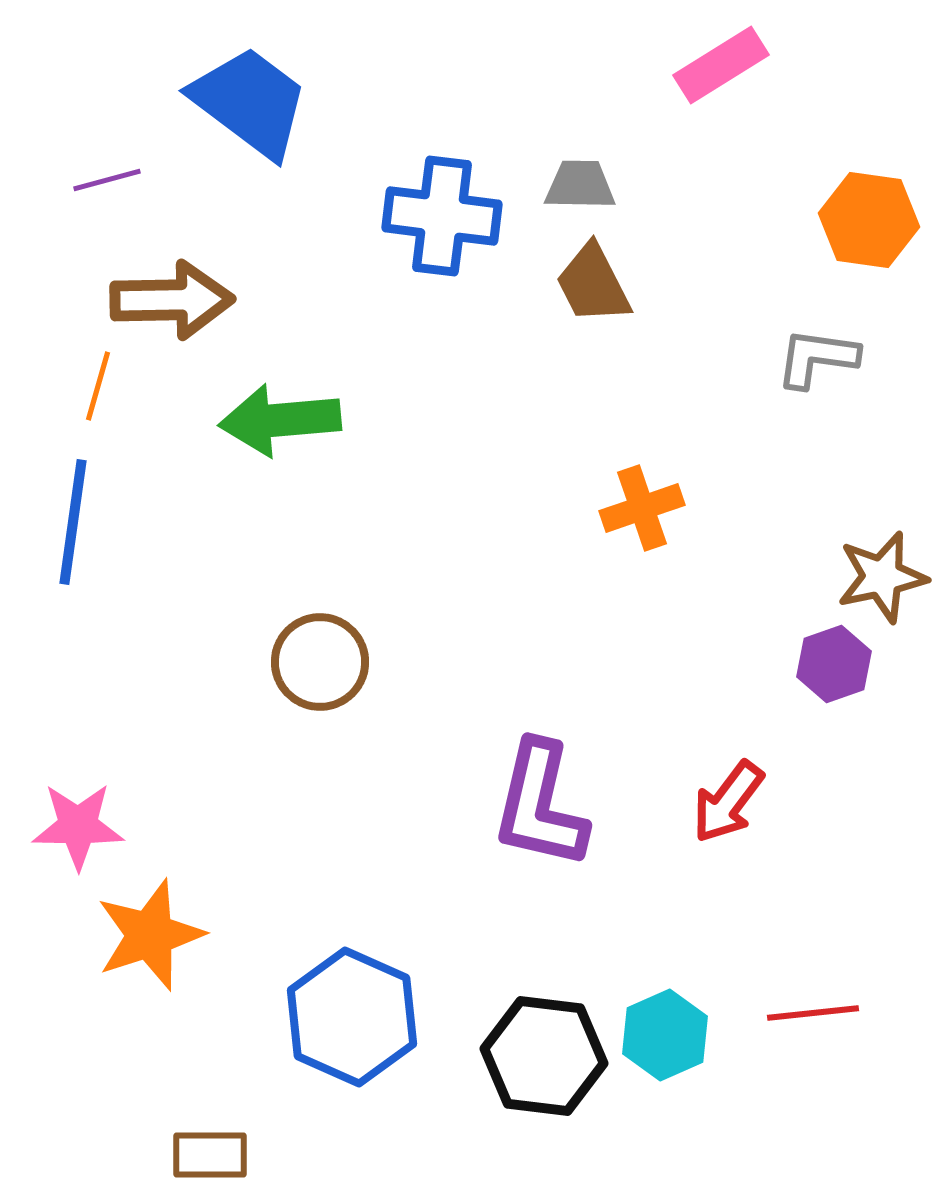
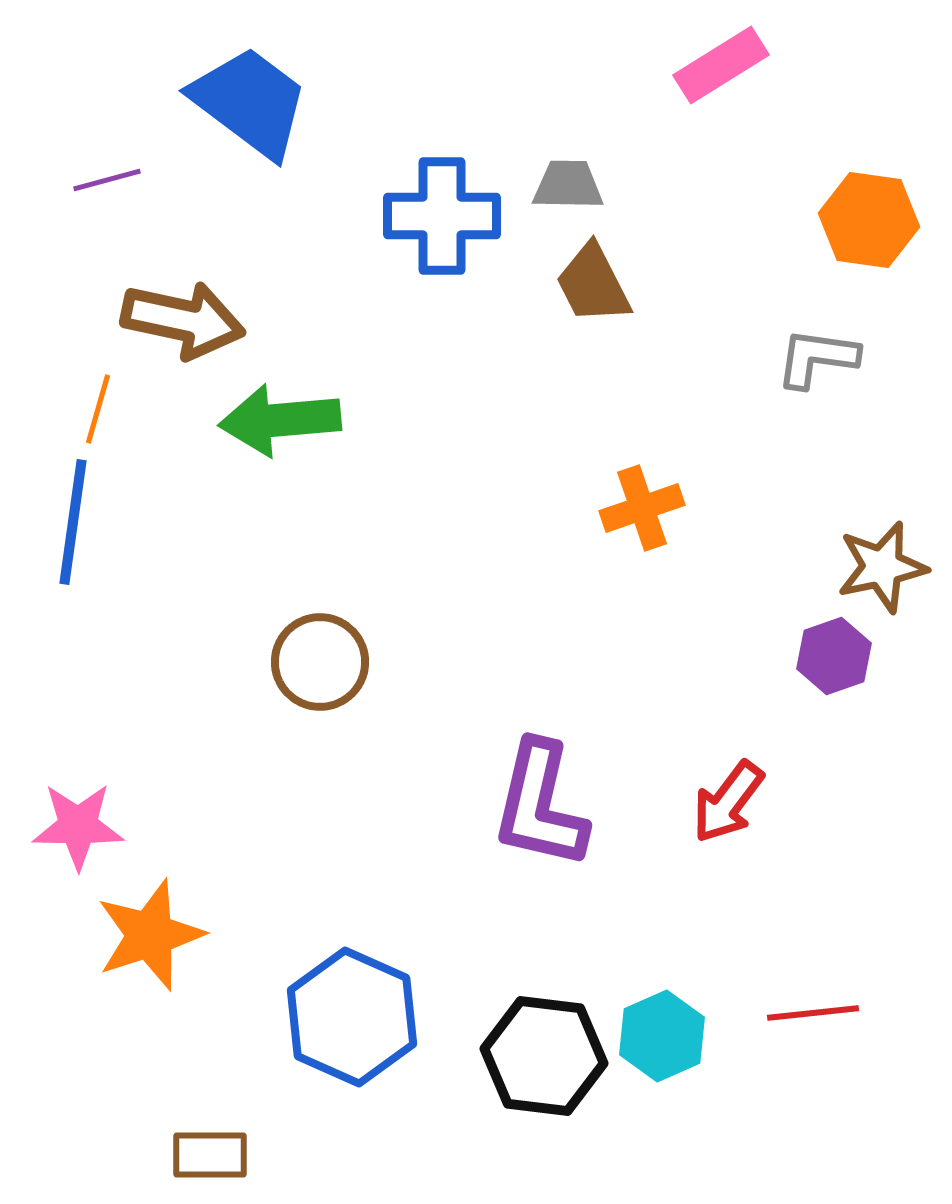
gray trapezoid: moved 12 px left
blue cross: rotated 7 degrees counterclockwise
brown arrow: moved 11 px right, 20 px down; rotated 13 degrees clockwise
orange line: moved 23 px down
brown star: moved 10 px up
purple hexagon: moved 8 px up
cyan hexagon: moved 3 px left, 1 px down
